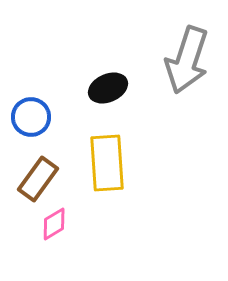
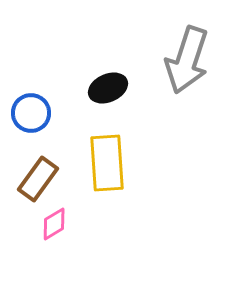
blue circle: moved 4 px up
